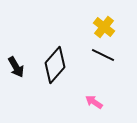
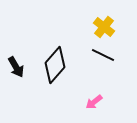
pink arrow: rotated 72 degrees counterclockwise
